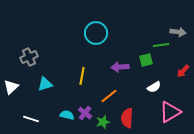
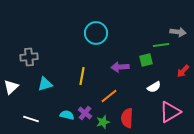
gray cross: rotated 18 degrees clockwise
